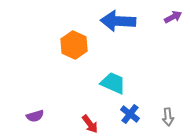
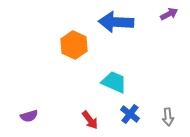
purple arrow: moved 4 px left, 3 px up
blue arrow: moved 2 px left, 1 px down
cyan trapezoid: moved 1 px right, 1 px up
purple semicircle: moved 6 px left
red arrow: moved 4 px up
